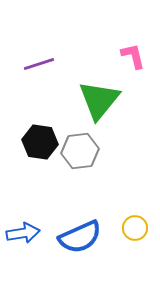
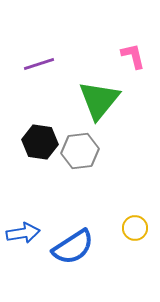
blue semicircle: moved 7 px left, 10 px down; rotated 9 degrees counterclockwise
